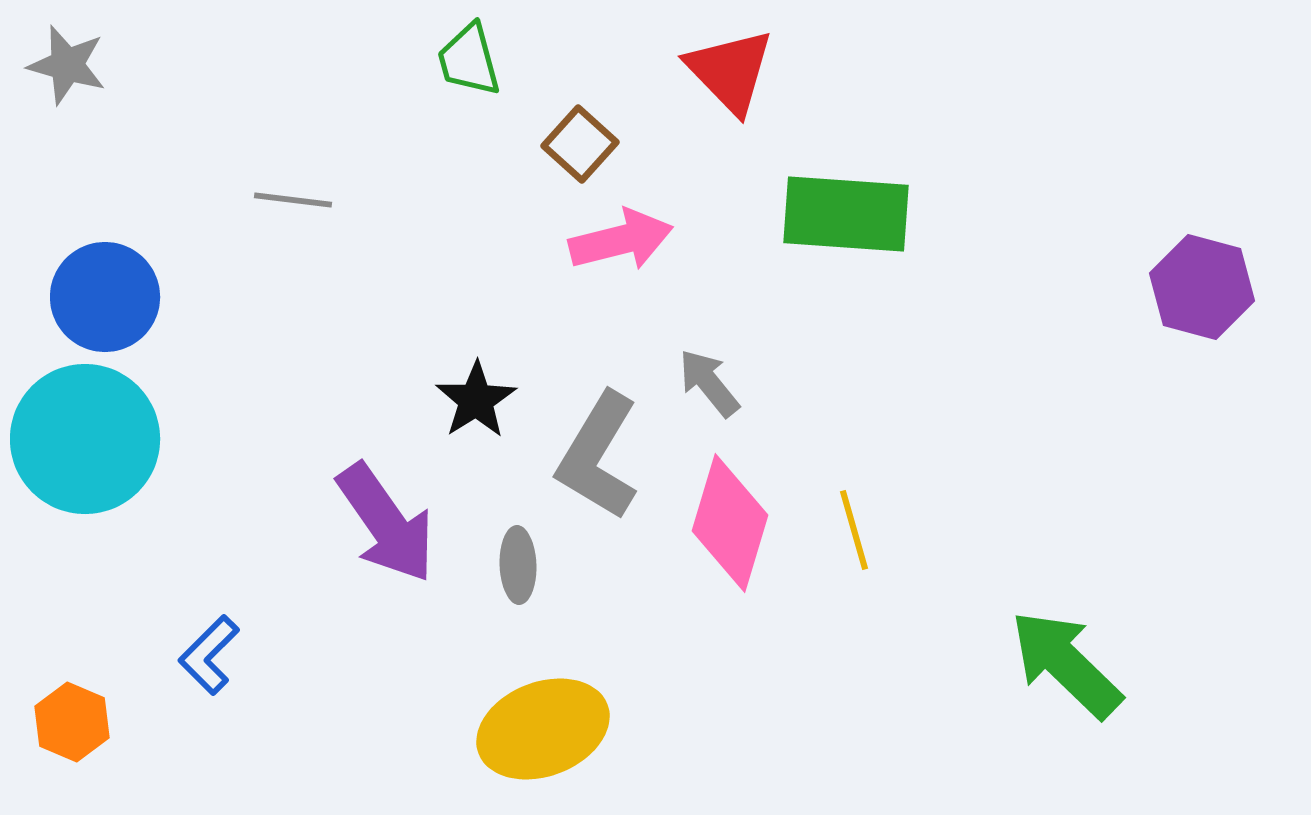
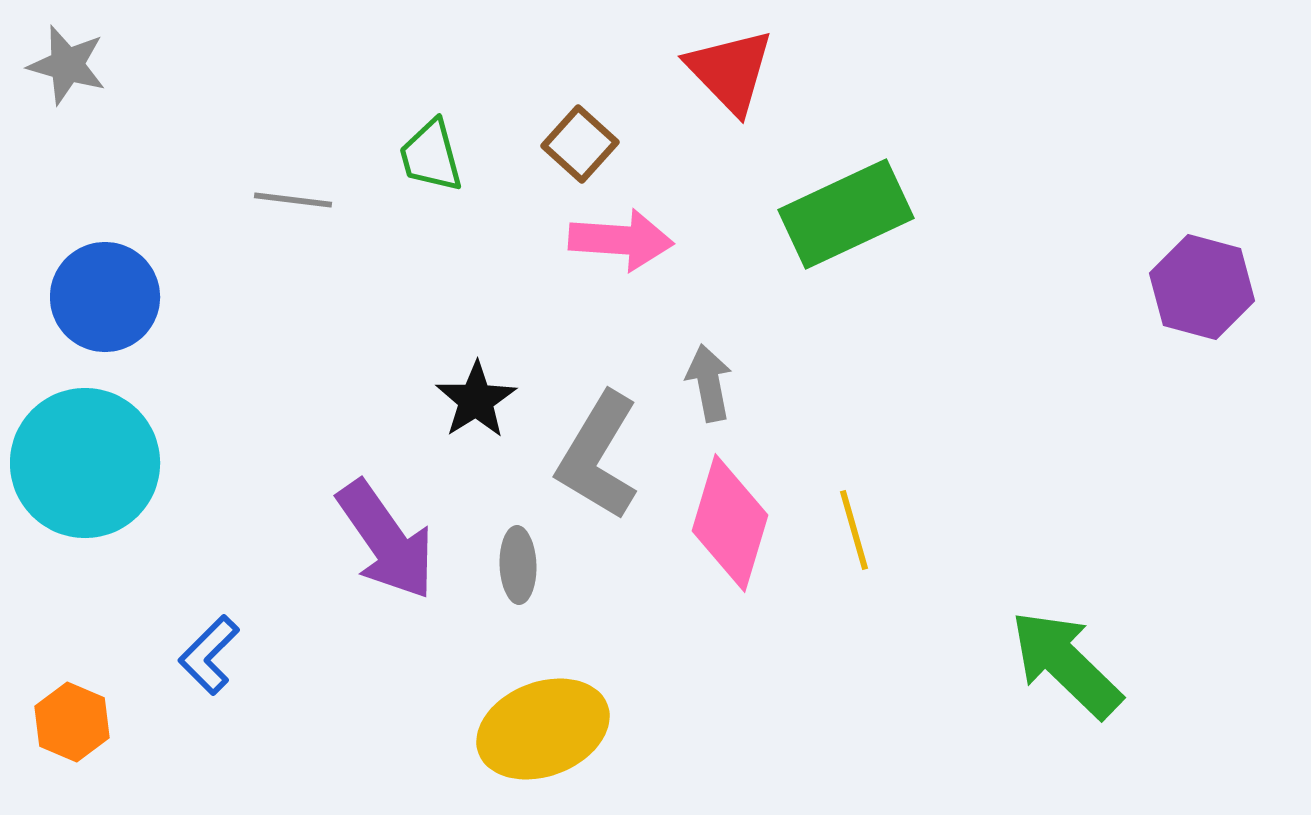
green trapezoid: moved 38 px left, 96 px down
green rectangle: rotated 29 degrees counterclockwise
pink arrow: rotated 18 degrees clockwise
gray arrow: rotated 28 degrees clockwise
cyan circle: moved 24 px down
purple arrow: moved 17 px down
